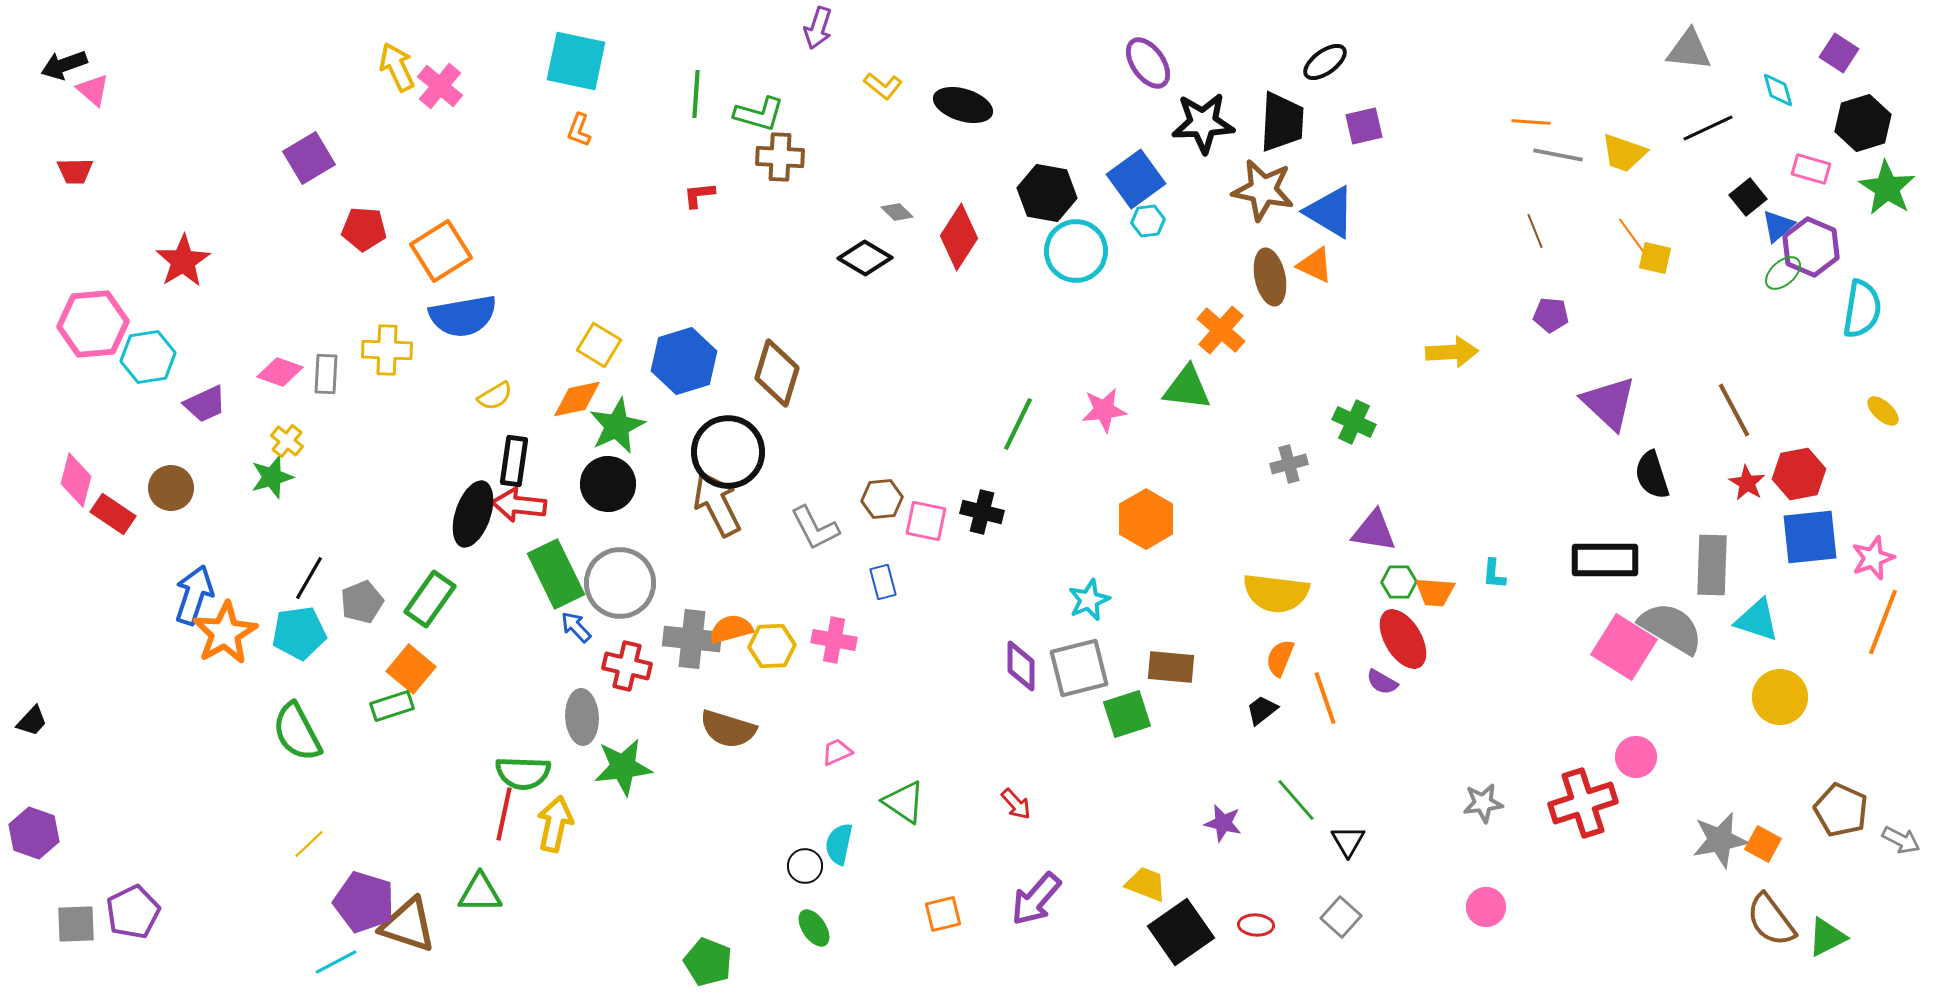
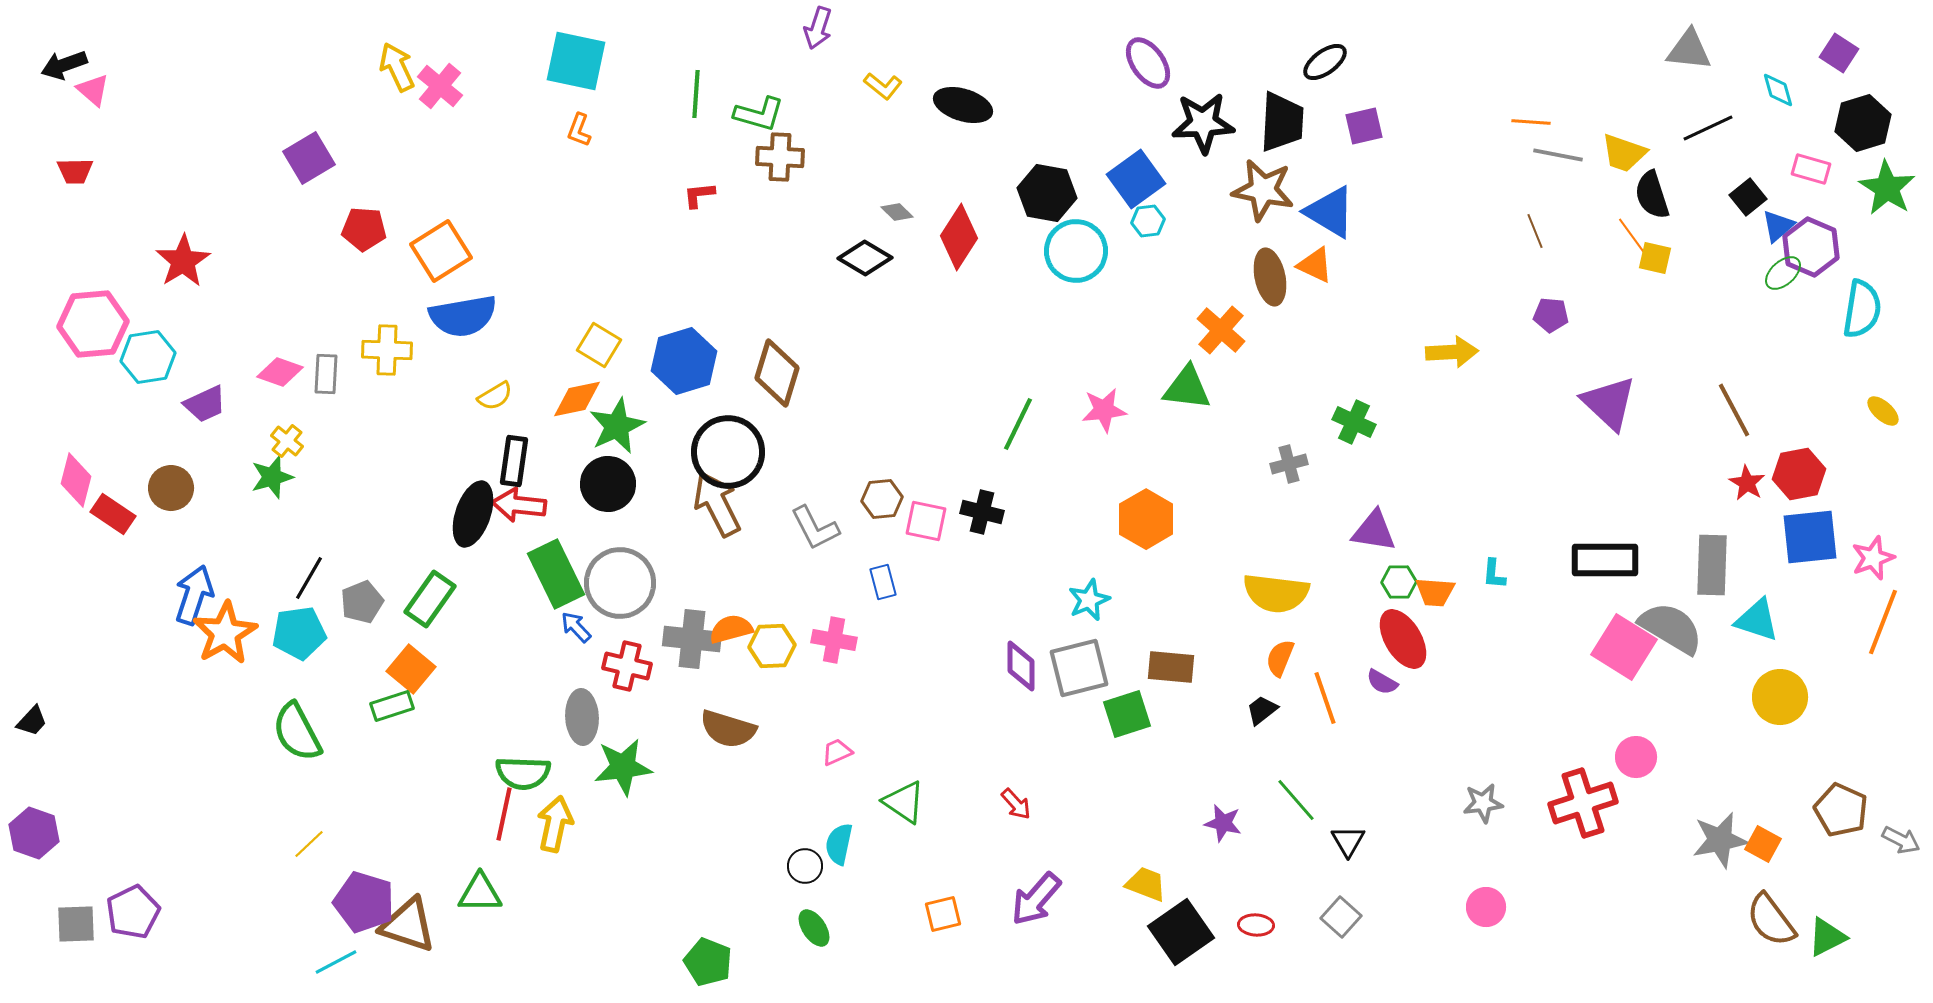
black semicircle at (1652, 475): moved 280 px up
